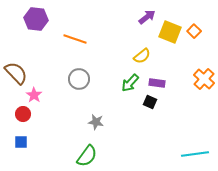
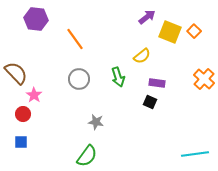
orange line: rotated 35 degrees clockwise
green arrow: moved 12 px left, 6 px up; rotated 60 degrees counterclockwise
